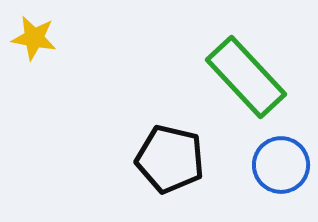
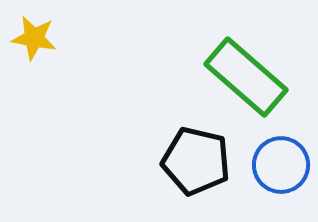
green rectangle: rotated 6 degrees counterclockwise
black pentagon: moved 26 px right, 2 px down
